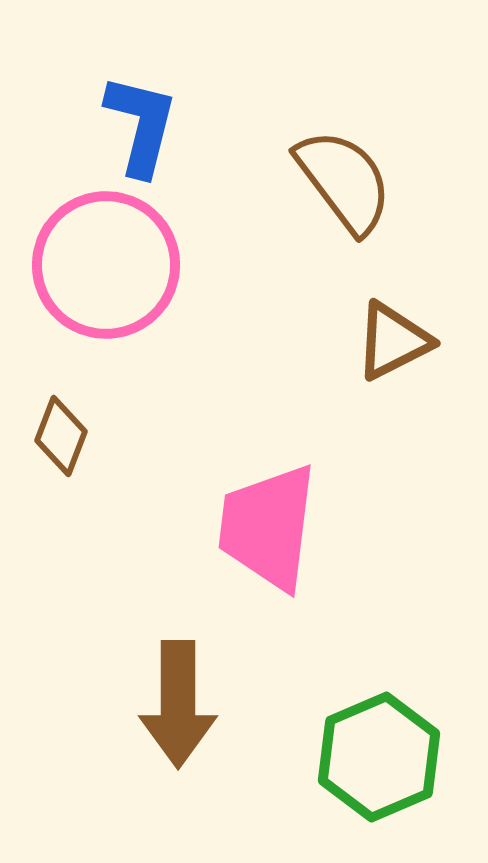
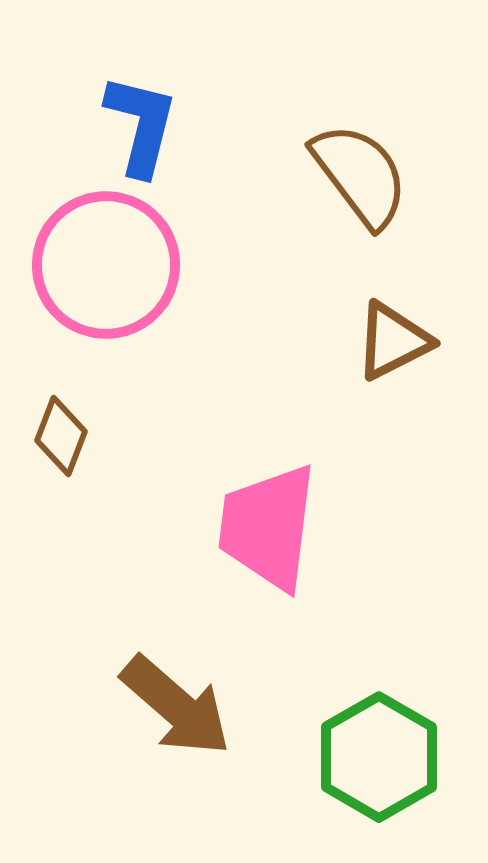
brown semicircle: moved 16 px right, 6 px up
brown arrow: moved 2 px left, 2 px down; rotated 49 degrees counterclockwise
green hexagon: rotated 7 degrees counterclockwise
